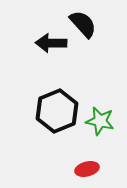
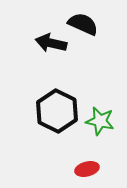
black semicircle: rotated 24 degrees counterclockwise
black arrow: rotated 12 degrees clockwise
black hexagon: rotated 12 degrees counterclockwise
